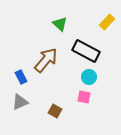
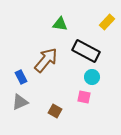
green triangle: rotated 35 degrees counterclockwise
cyan circle: moved 3 px right
